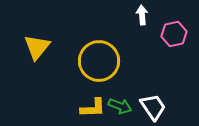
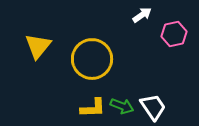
white arrow: rotated 60 degrees clockwise
yellow triangle: moved 1 px right, 1 px up
yellow circle: moved 7 px left, 2 px up
green arrow: moved 2 px right
